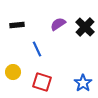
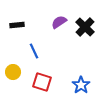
purple semicircle: moved 1 px right, 2 px up
blue line: moved 3 px left, 2 px down
blue star: moved 2 px left, 2 px down
